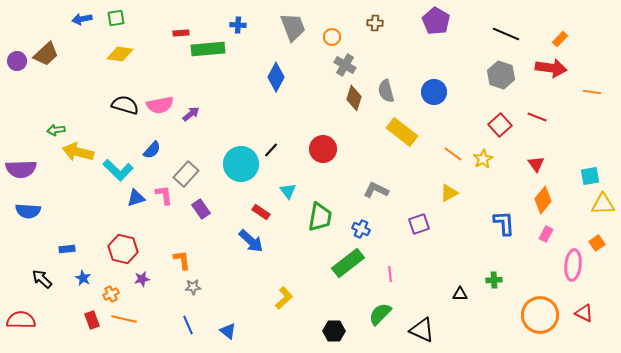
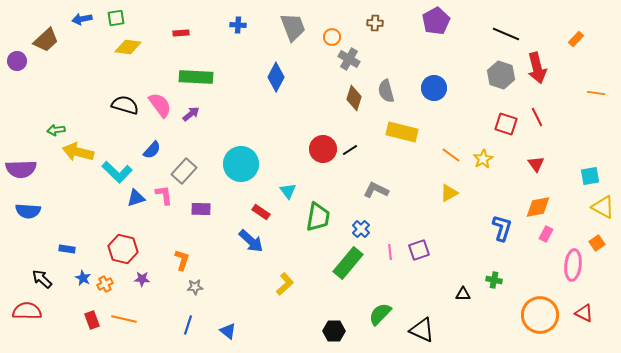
purple pentagon at (436, 21): rotated 12 degrees clockwise
orange rectangle at (560, 39): moved 16 px right
green rectangle at (208, 49): moved 12 px left, 28 px down; rotated 8 degrees clockwise
brown trapezoid at (46, 54): moved 14 px up
yellow diamond at (120, 54): moved 8 px right, 7 px up
gray cross at (345, 65): moved 4 px right, 6 px up
red arrow at (551, 68): moved 14 px left; rotated 68 degrees clockwise
blue circle at (434, 92): moved 4 px up
orange line at (592, 92): moved 4 px right, 1 px down
pink semicircle at (160, 105): rotated 116 degrees counterclockwise
red line at (537, 117): rotated 42 degrees clockwise
red square at (500, 125): moved 6 px right, 1 px up; rotated 30 degrees counterclockwise
yellow rectangle at (402, 132): rotated 24 degrees counterclockwise
black line at (271, 150): moved 79 px right; rotated 14 degrees clockwise
orange line at (453, 154): moved 2 px left, 1 px down
cyan L-shape at (118, 170): moved 1 px left, 2 px down
gray rectangle at (186, 174): moved 2 px left, 3 px up
orange diamond at (543, 200): moved 5 px left, 7 px down; rotated 40 degrees clockwise
yellow triangle at (603, 204): moved 3 px down; rotated 30 degrees clockwise
purple rectangle at (201, 209): rotated 54 degrees counterclockwise
green trapezoid at (320, 217): moved 2 px left
blue L-shape at (504, 223): moved 2 px left, 5 px down; rotated 20 degrees clockwise
purple square at (419, 224): moved 26 px down
blue cross at (361, 229): rotated 18 degrees clockwise
blue rectangle at (67, 249): rotated 14 degrees clockwise
orange L-shape at (182, 260): rotated 25 degrees clockwise
green rectangle at (348, 263): rotated 12 degrees counterclockwise
pink line at (390, 274): moved 22 px up
purple star at (142, 279): rotated 14 degrees clockwise
green cross at (494, 280): rotated 14 degrees clockwise
gray star at (193, 287): moved 2 px right
orange cross at (111, 294): moved 6 px left, 10 px up
black triangle at (460, 294): moved 3 px right
yellow L-shape at (284, 298): moved 1 px right, 14 px up
red semicircle at (21, 320): moved 6 px right, 9 px up
blue line at (188, 325): rotated 42 degrees clockwise
